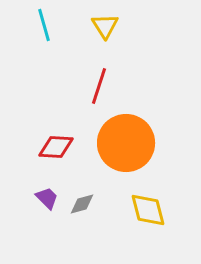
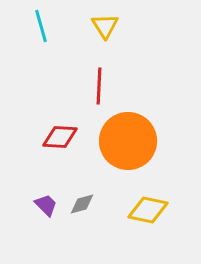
cyan line: moved 3 px left, 1 px down
red line: rotated 15 degrees counterclockwise
orange circle: moved 2 px right, 2 px up
red diamond: moved 4 px right, 10 px up
purple trapezoid: moved 1 px left, 7 px down
yellow diamond: rotated 63 degrees counterclockwise
